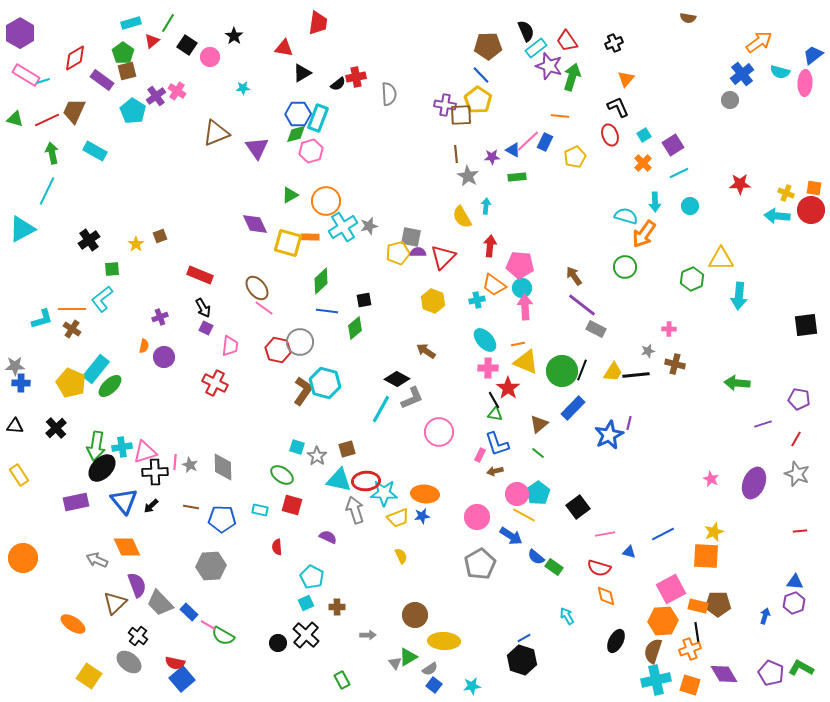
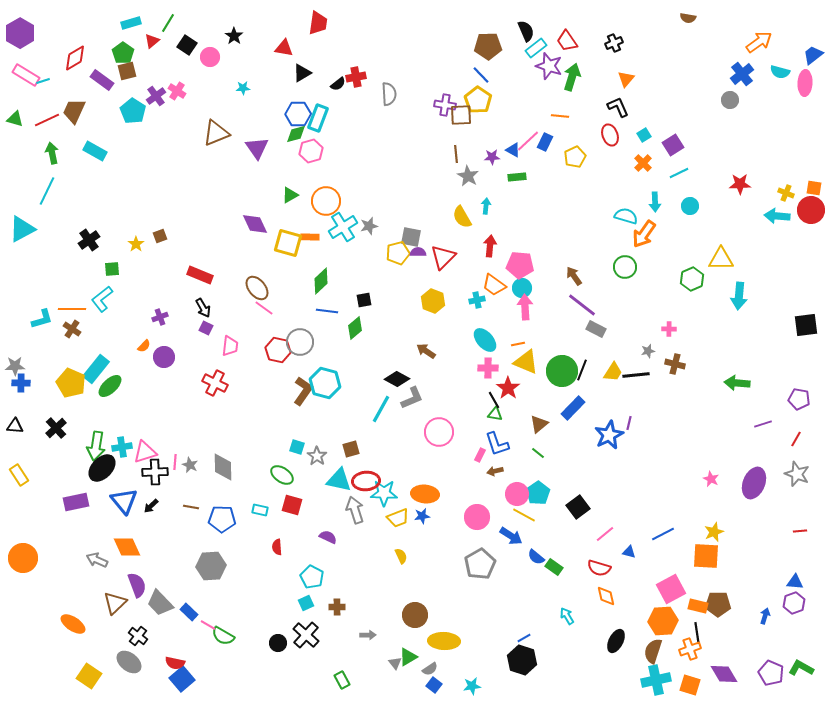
orange semicircle at (144, 346): rotated 32 degrees clockwise
brown square at (347, 449): moved 4 px right
pink line at (605, 534): rotated 30 degrees counterclockwise
